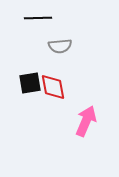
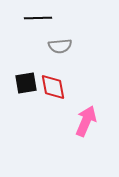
black square: moved 4 px left
